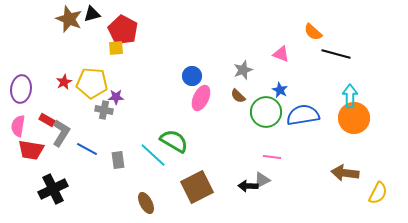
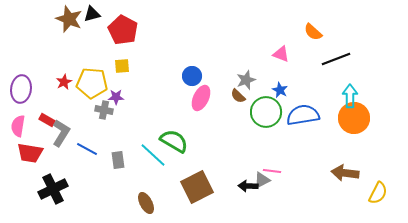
yellow square: moved 6 px right, 18 px down
black line: moved 5 px down; rotated 36 degrees counterclockwise
gray star: moved 3 px right, 10 px down
red trapezoid: moved 1 px left, 3 px down
pink line: moved 14 px down
